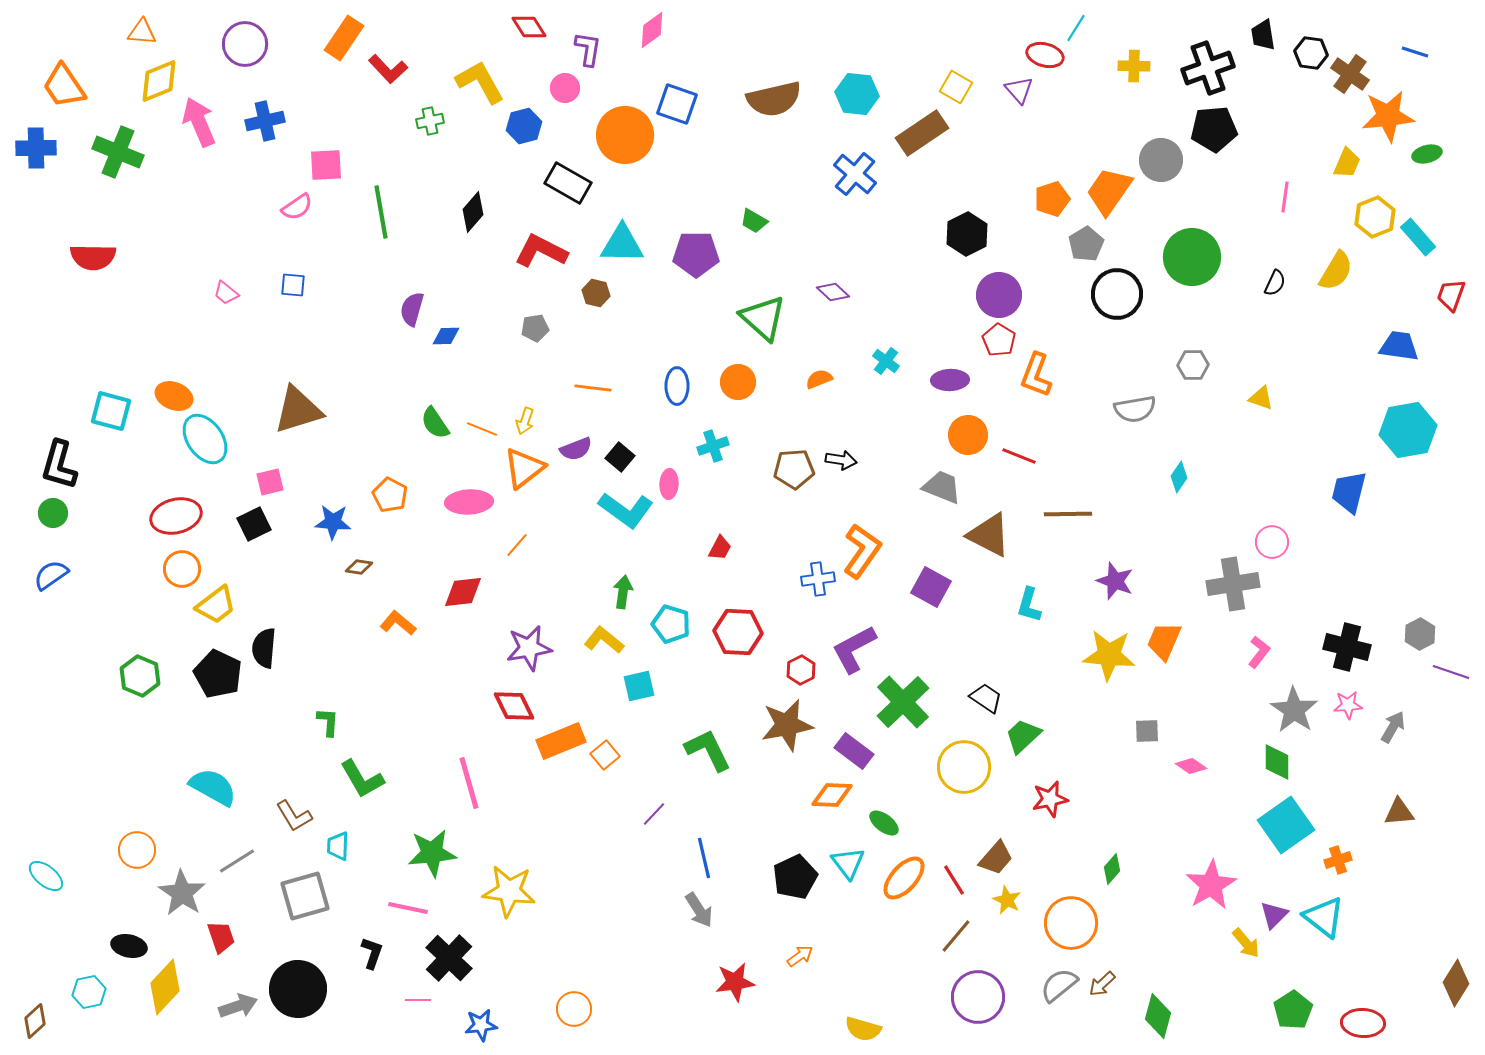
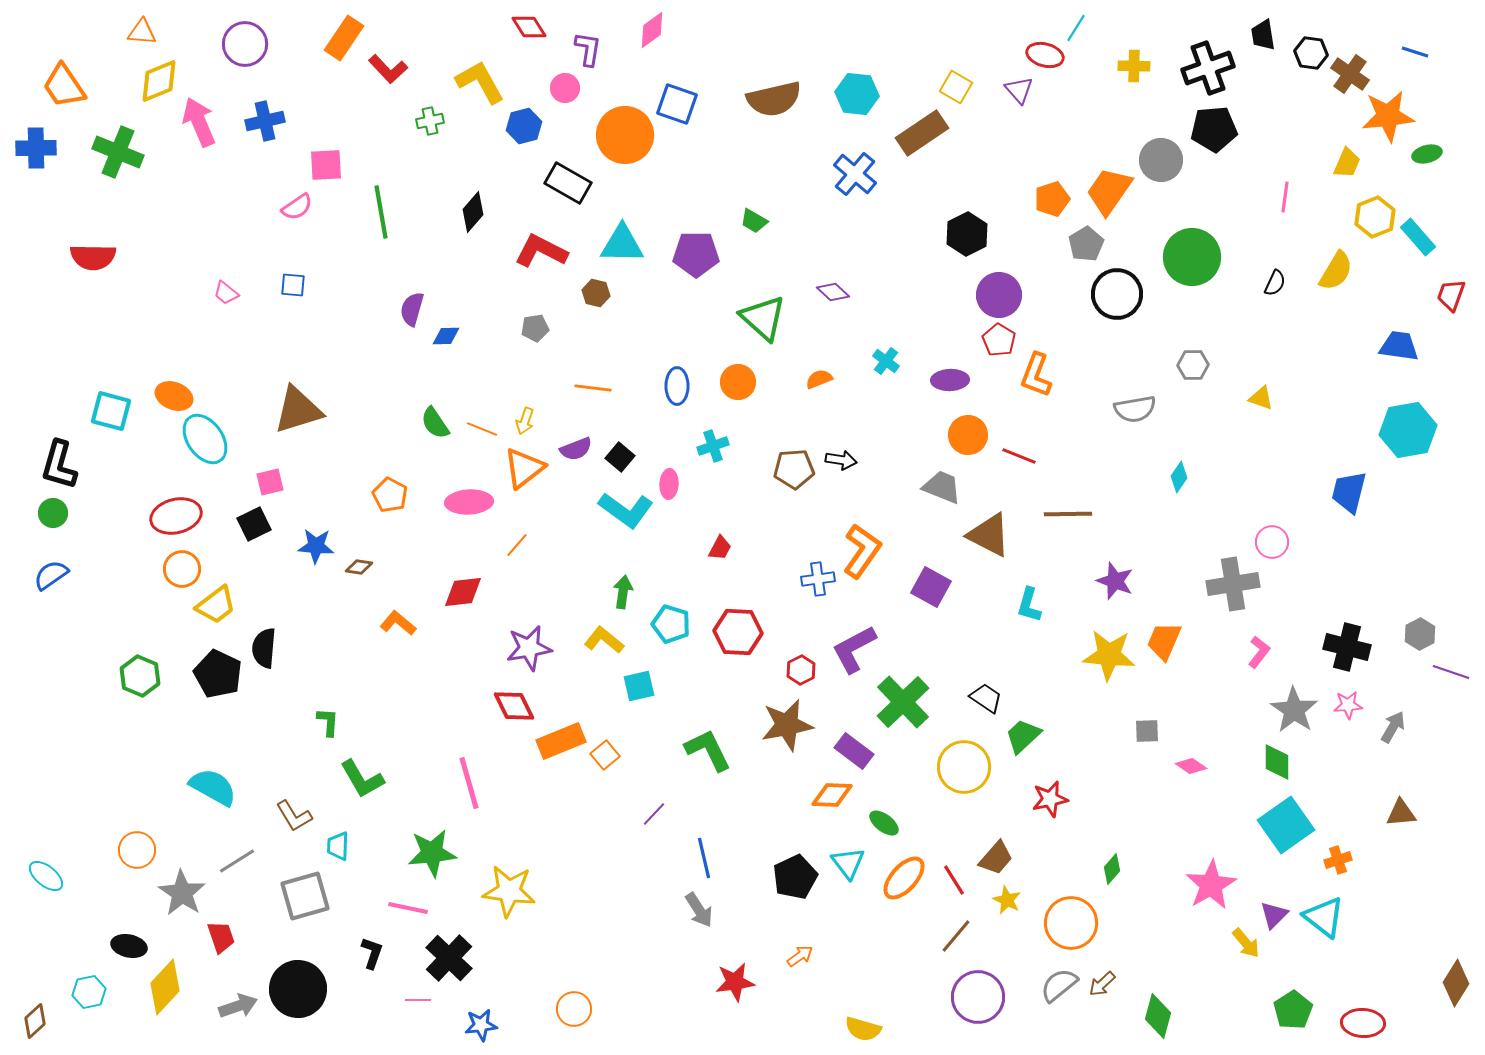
blue star at (333, 522): moved 17 px left, 24 px down
brown triangle at (1399, 812): moved 2 px right, 1 px down
